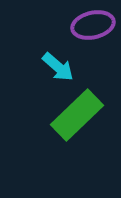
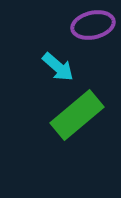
green rectangle: rotated 4 degrees clockwise
